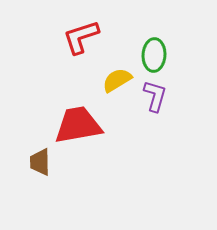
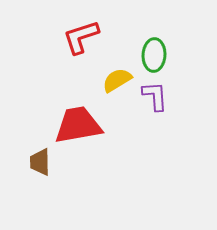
purple L-shape: rotated 20 degrees counterclockwise
